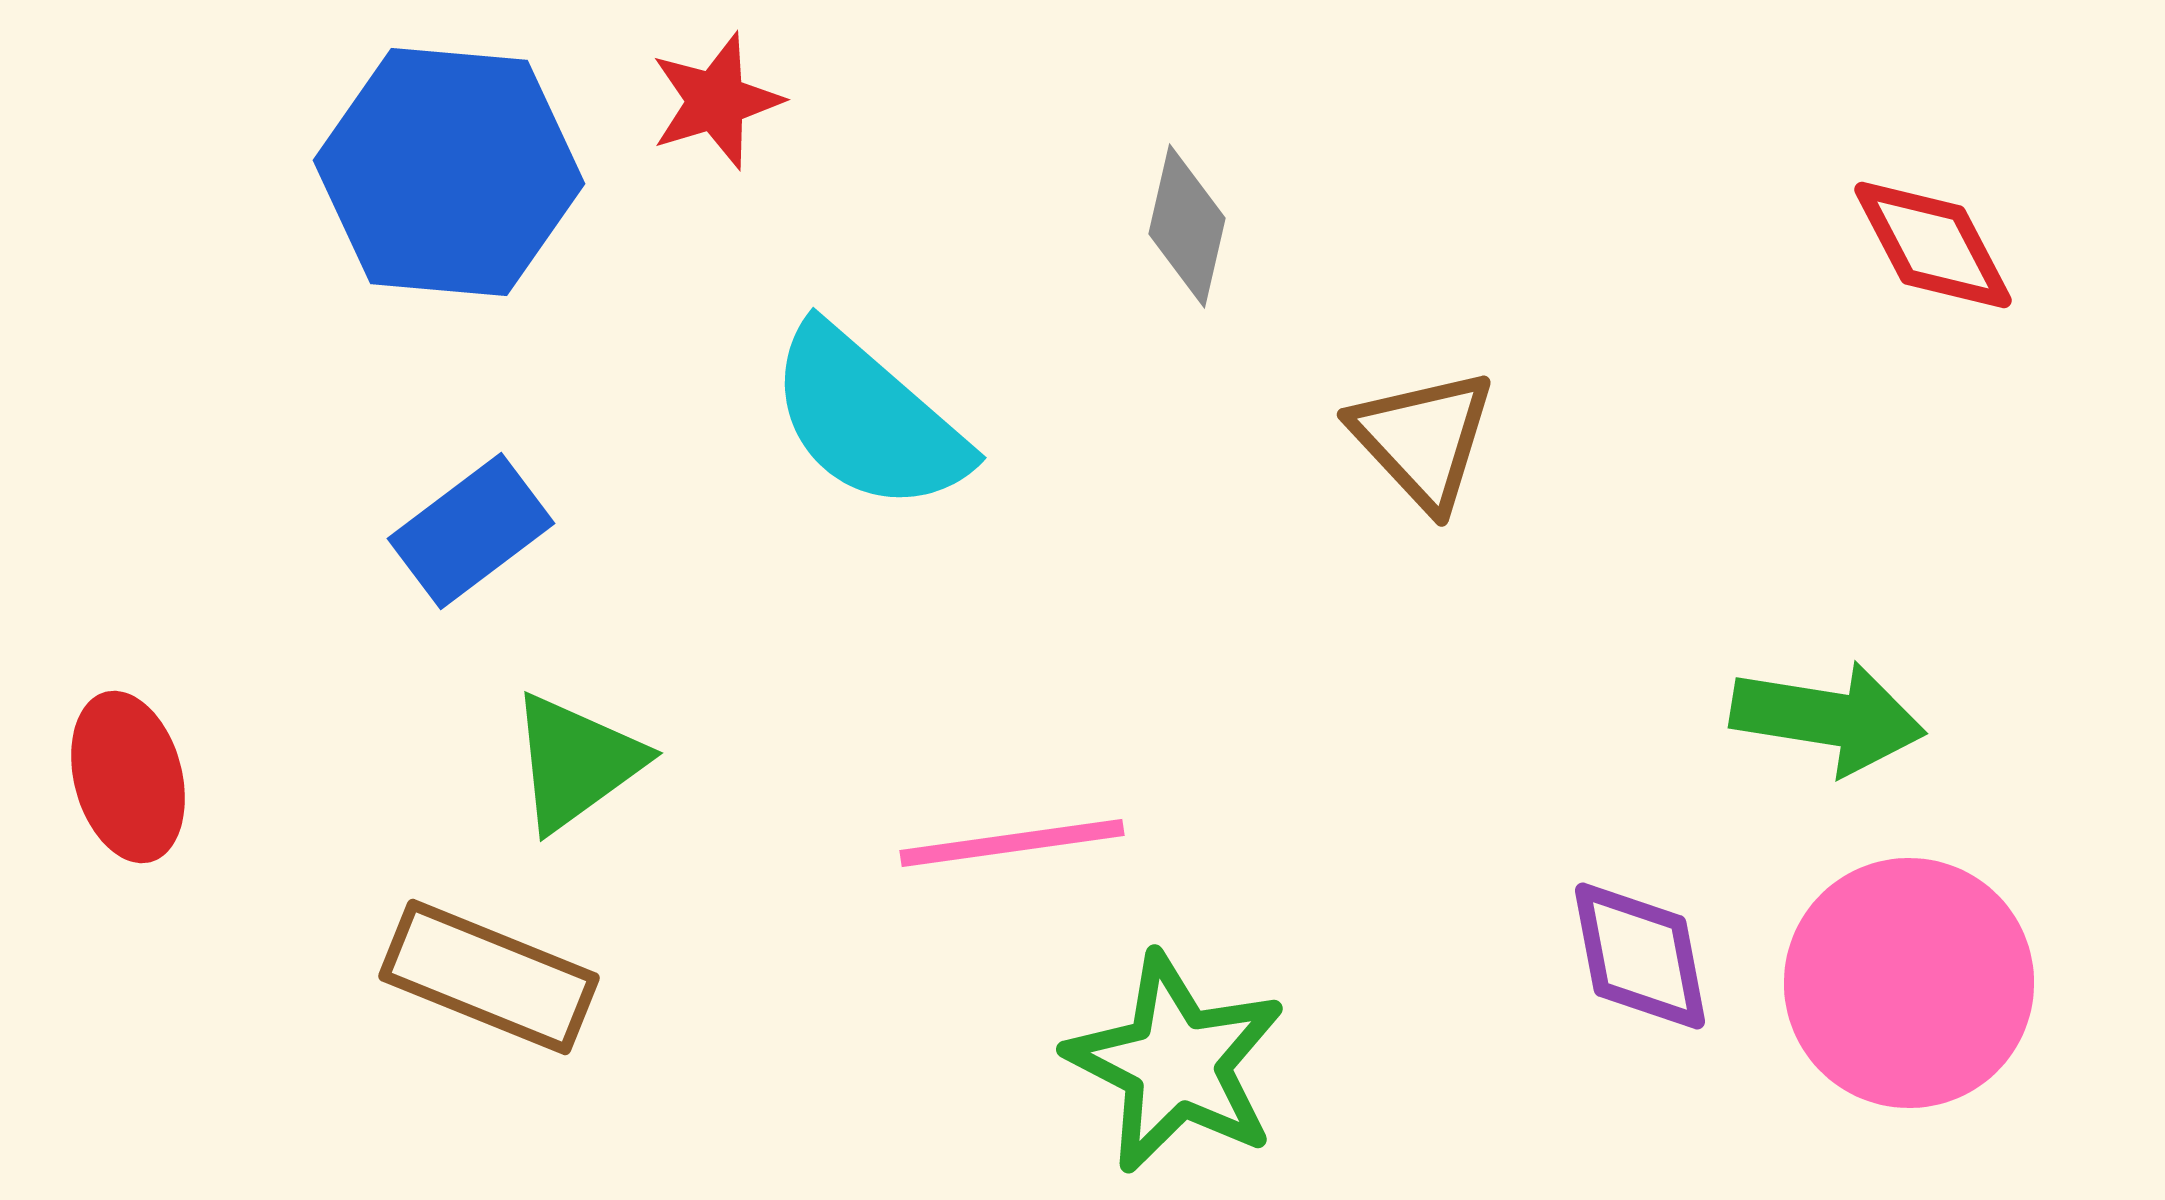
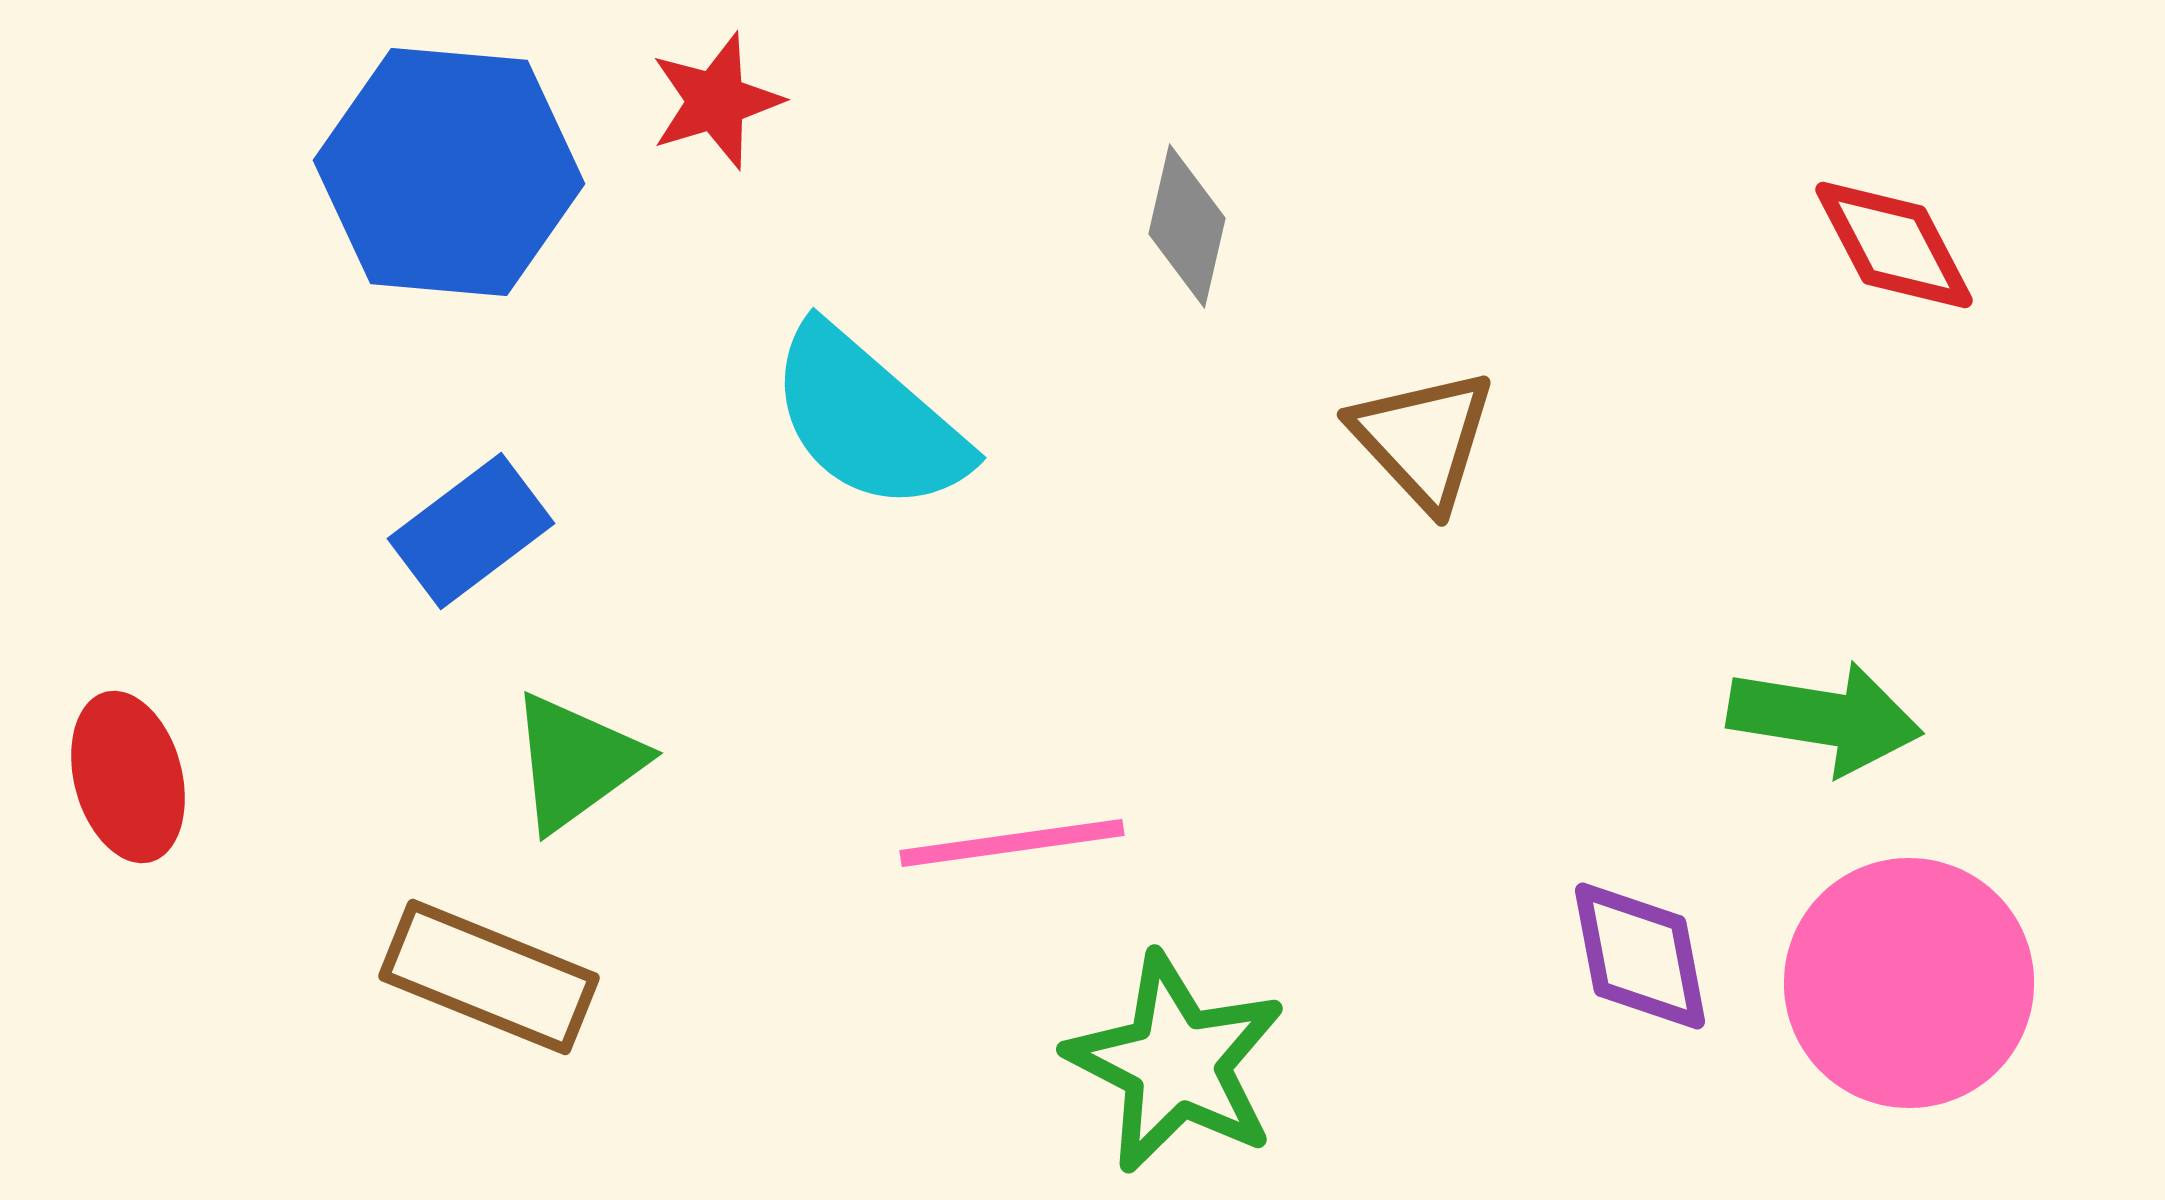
red diamond: moved 39 px left
green arrow: moved 3 px left
